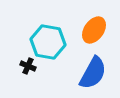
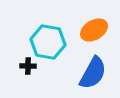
orange ellipse: rotated 24 degrees clockwise
black cross: rotated 21 degrees counterclockwise
